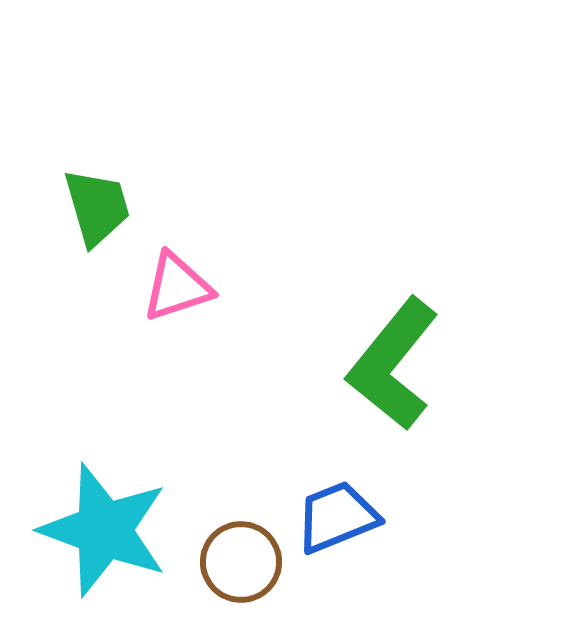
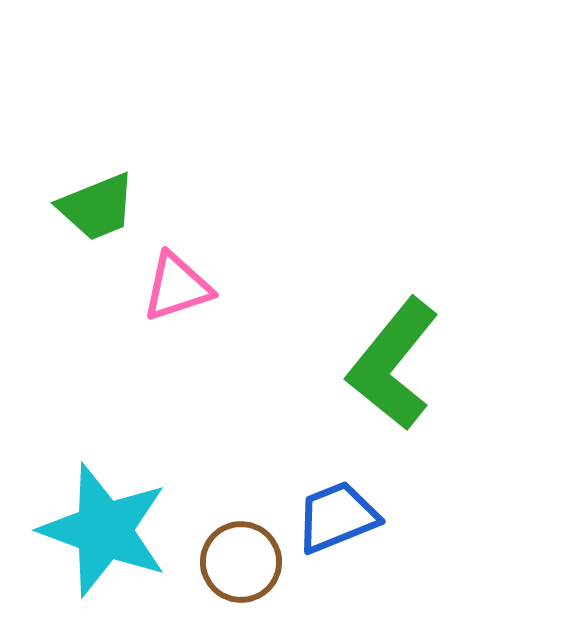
green trapezoid: rotated 84 degrees clockwise
